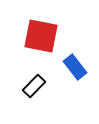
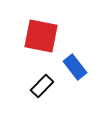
black rectangle: moved 8 px right
